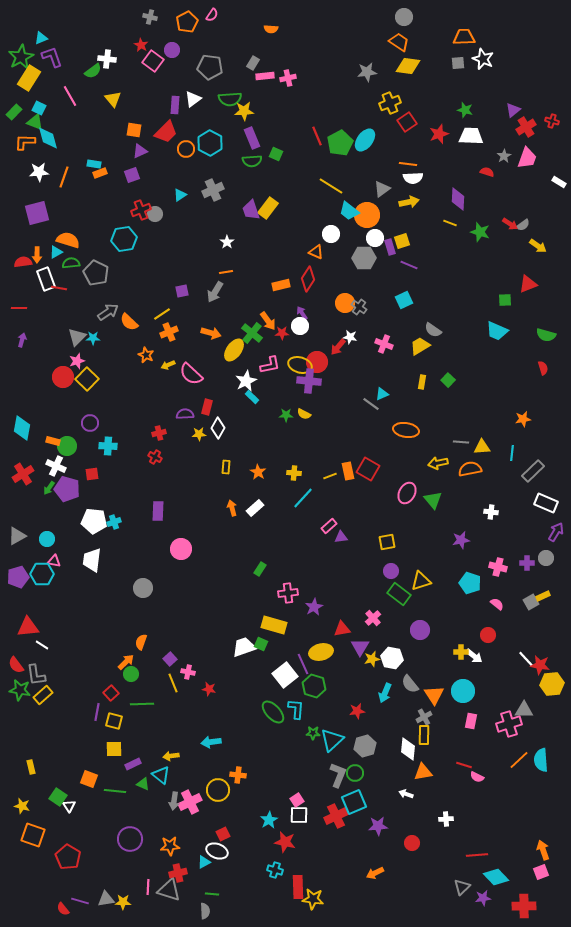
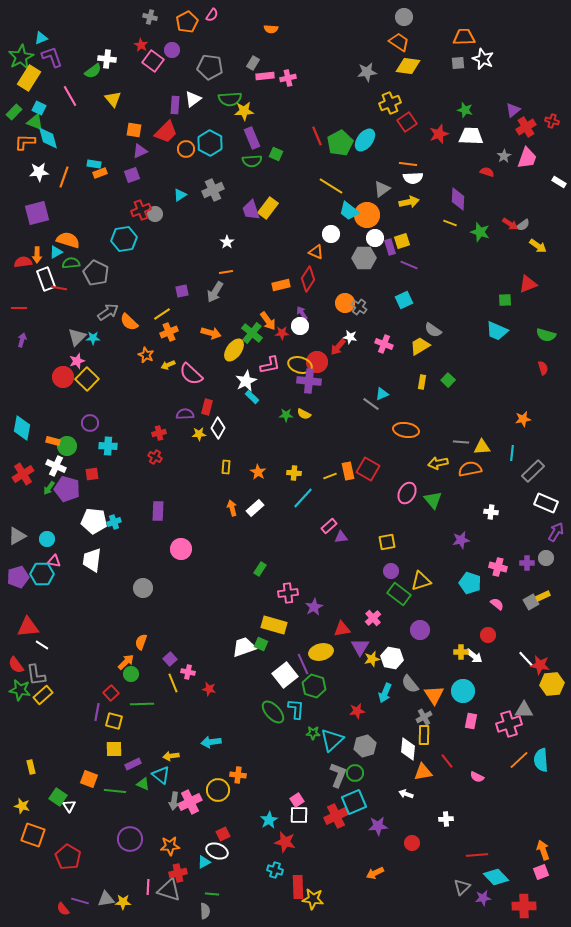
red line at (464, 765): moved 17 px left, 4 px up; rotated 35 degrees clockwise
